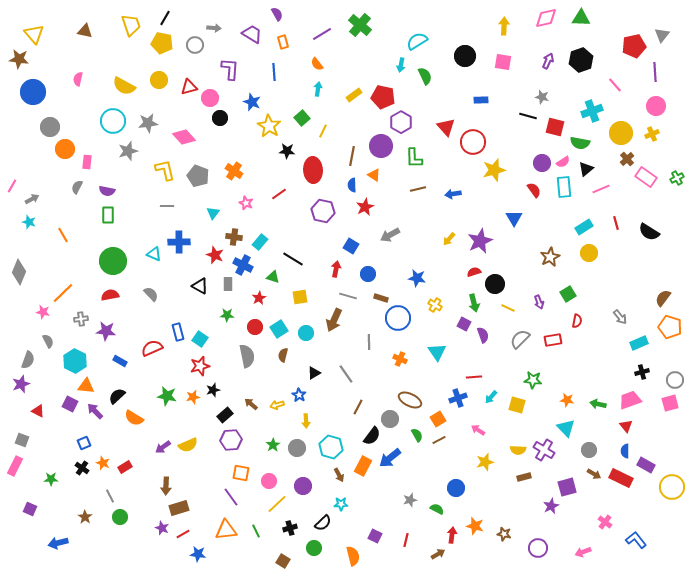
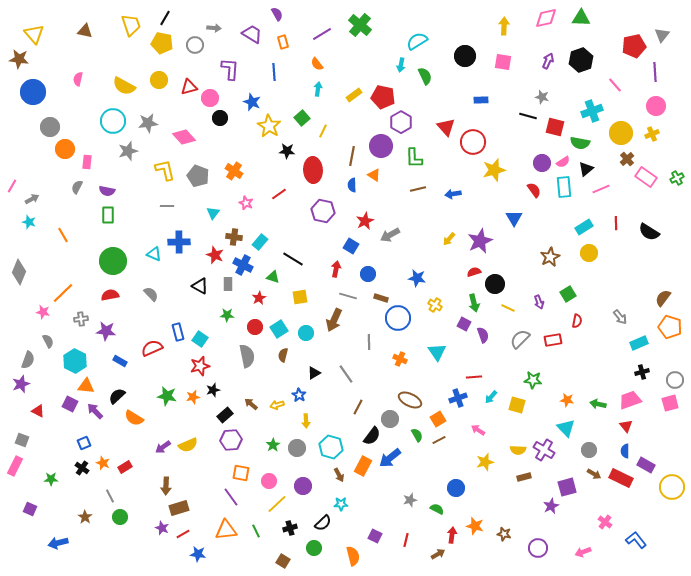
red star at (365, 207): moved 14 px down
red line at (616, 223): rotated 16 degrees clockwise
